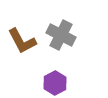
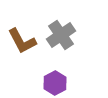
gray cross: rotated 28 degrees clockwise
